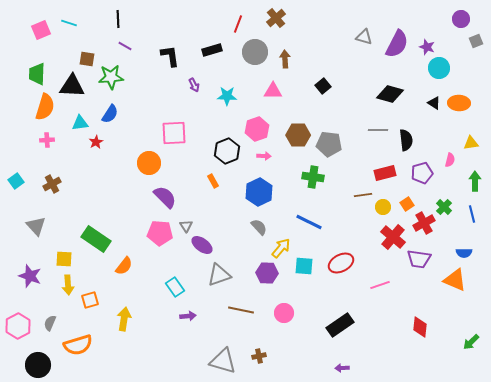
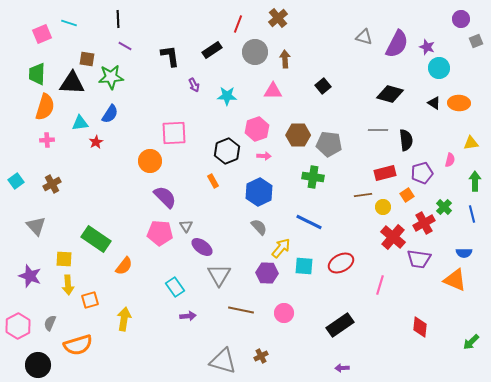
brown cross at (276, 18): moved 2 px right
pink square at (41, 30): moved 1 px right, 4 px down
black rectangle at (212, 50): rotated 18 degrees counterclockwise
black triangle at (72, 86): moved 3 px up
orange circle at (149, 163): moved 1 px right, 2 px up
orange square at (407, 204): moved 9 px up
purple ellipse at (202, 245): moved 2 px down
gray triangle at (219, 275): rotated 40 degrees counterclockwise
pink line at (380, 285): rotated 54 degrees counterclockwise
brown cross at (259, 356): moved 2 px right; rotated 16 degrees counterclockwise
